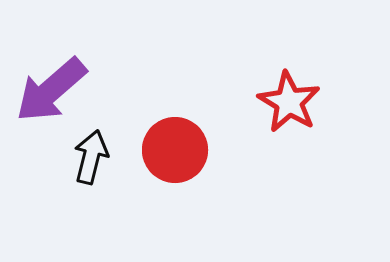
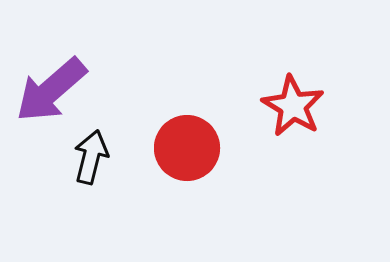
red star: moved 4 px right, 4 px down
red circle: moved 12 px right, 2 px up
